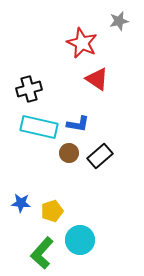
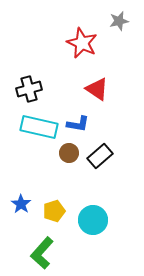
red triangle: moved 10 px down
blue star: moved 1 px down; rotated 30 degrees clockwise
yellow pentagon: moved 2 px right
cyan circle: moved 13 px right, 20 px up
